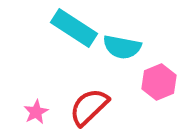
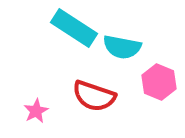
pink hexagon: rotated 16 degrees counterclockwise
red semicircle: moved 5 px right, 11 px up; rotated 117 degrees counterclockwise
pink star: moved 1 px up
